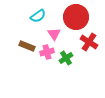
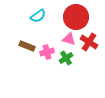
pink triangle: moved 15 px right, 5 px down; rotated 40 degrees counterclockwise
